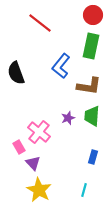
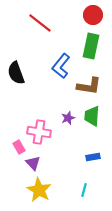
pink cross: rotated 30 degrees counterclockwise
blue rectangle: rotated 64 degrees clockwise
